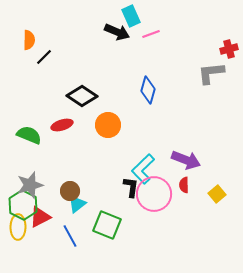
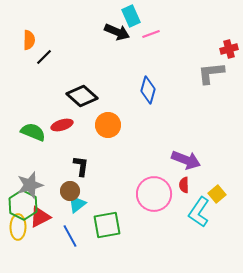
black diamond: rotated 8 degrees clockwise
green semicircle: moved 4 px right, 3 px up
cyan L-shape: moved 56 px right, 43 px down; rotated 12 degrees counterclockwise
black L-shape: moved 50 px left, 21 px up
green square: rotated 32 degrees counterclockwise
